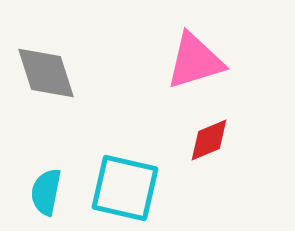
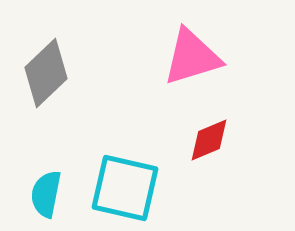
pink triangle: moved 3 px left, 4 px up
gray diamond: rotated 64 degrees clockwise
cyan semicircle: moved 2 px down
